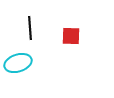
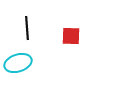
black line: moved 3 px left
